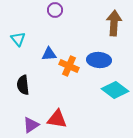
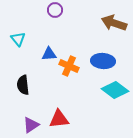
brown arrow: rotated 75 degrees counterclockwise
blue ellipse: moved 4 px right, 1 px down
red triangle: moved 2 px right; rotated 15 degrees counterclockwise
